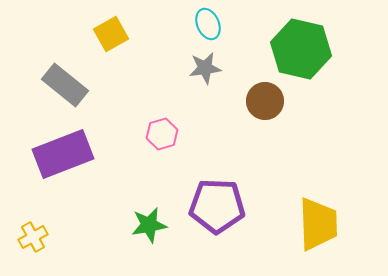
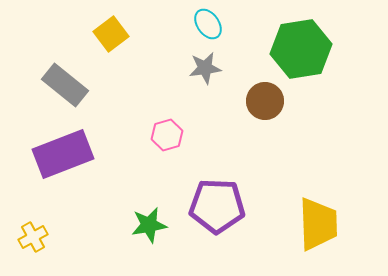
cyan ellipse: rotated 12 degrees counterclockwise
yellow square: rotated 8 degrees counterclockwise
green hexagon: rotated 22 degrees counterclockwise
pink hexagon: moved 5 px right, 1 px down
